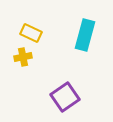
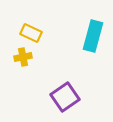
cyan rectangle: moved 8 px right, 1 px down
